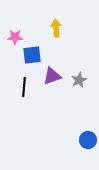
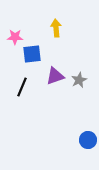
blue square: moved 1 px up
purple triangle: moved 3 px right
black line: moved 2 px left; rotated 18 degrees clockwise
